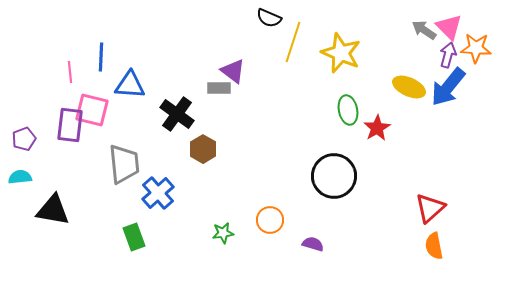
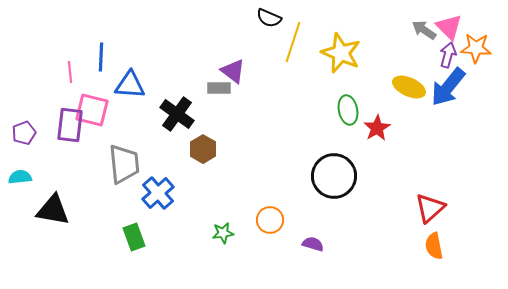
purple pentagon: moved 6 px up
